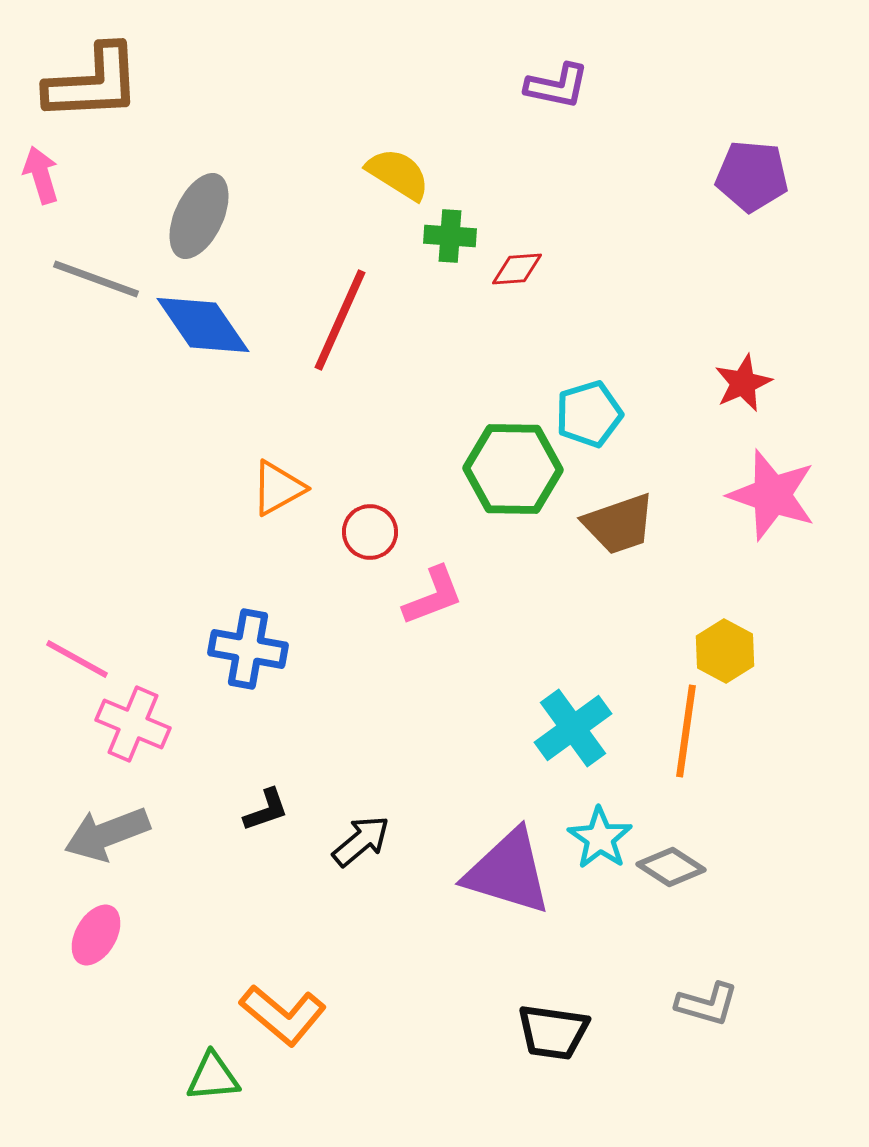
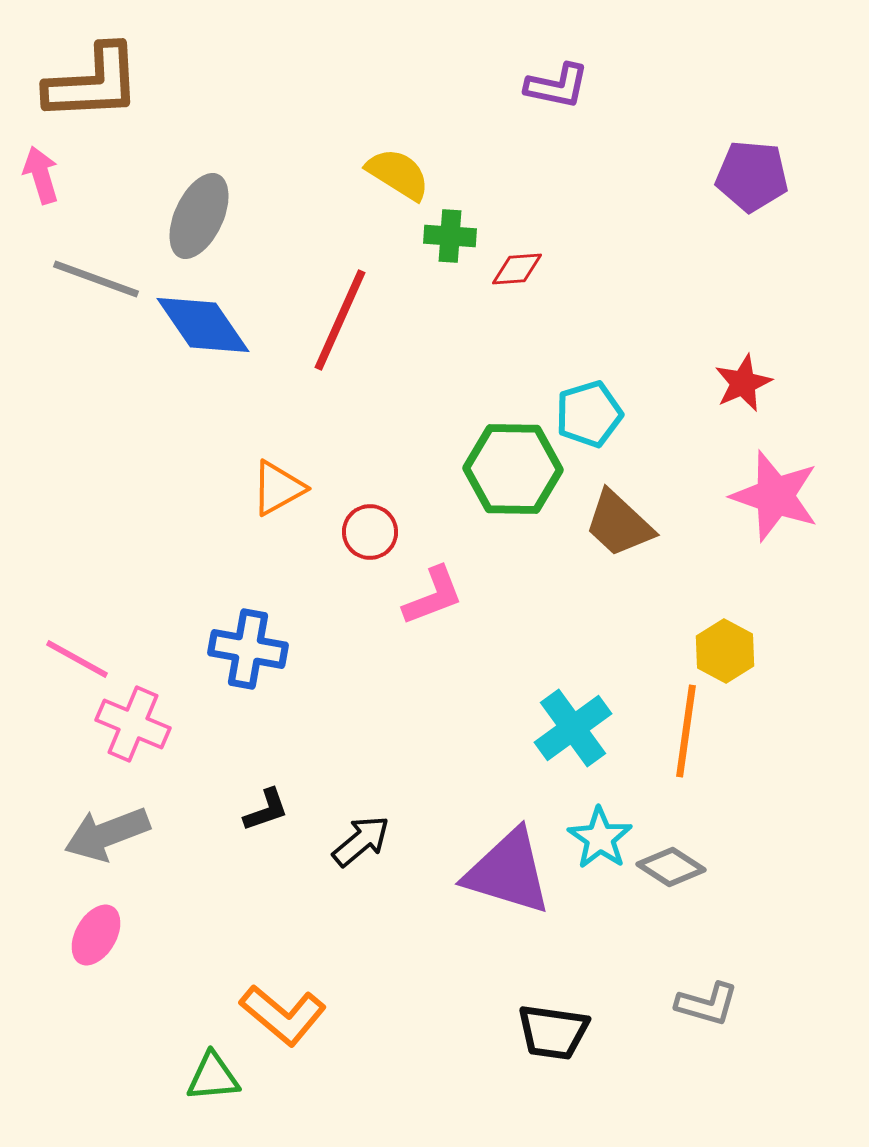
pink star: moved 3 px right, 1 px down
brown trapezoid: rotated 62 degrees clockwise
